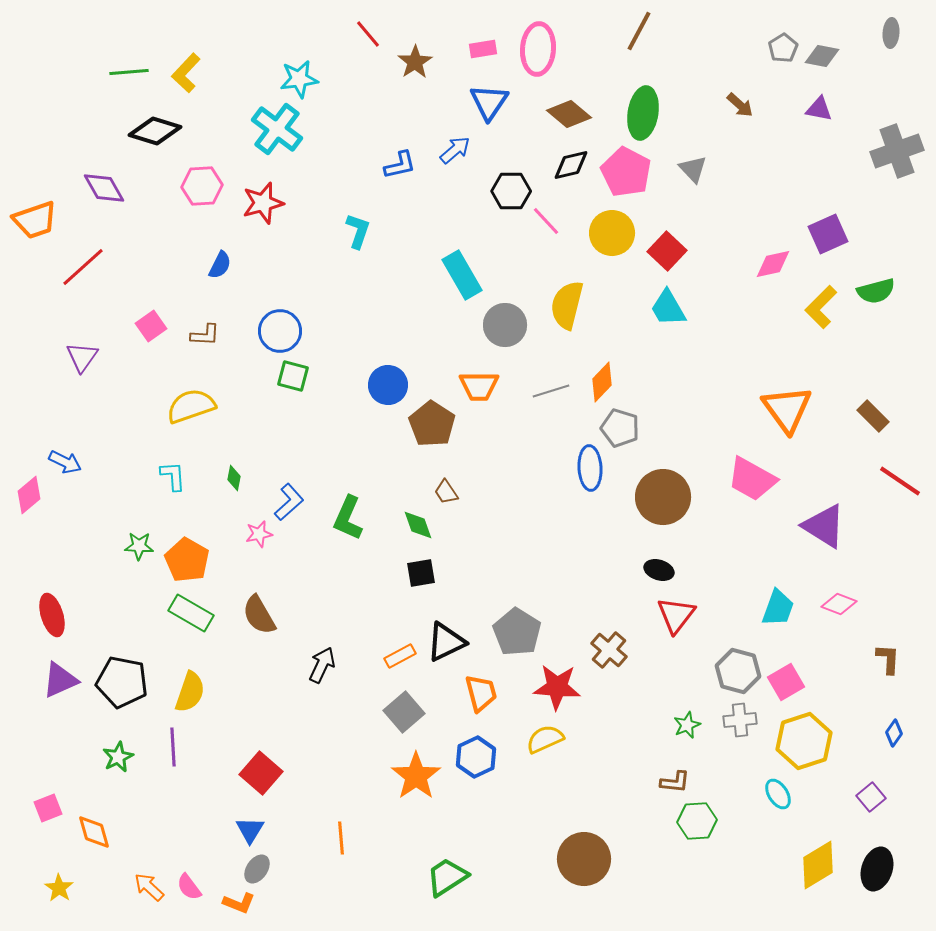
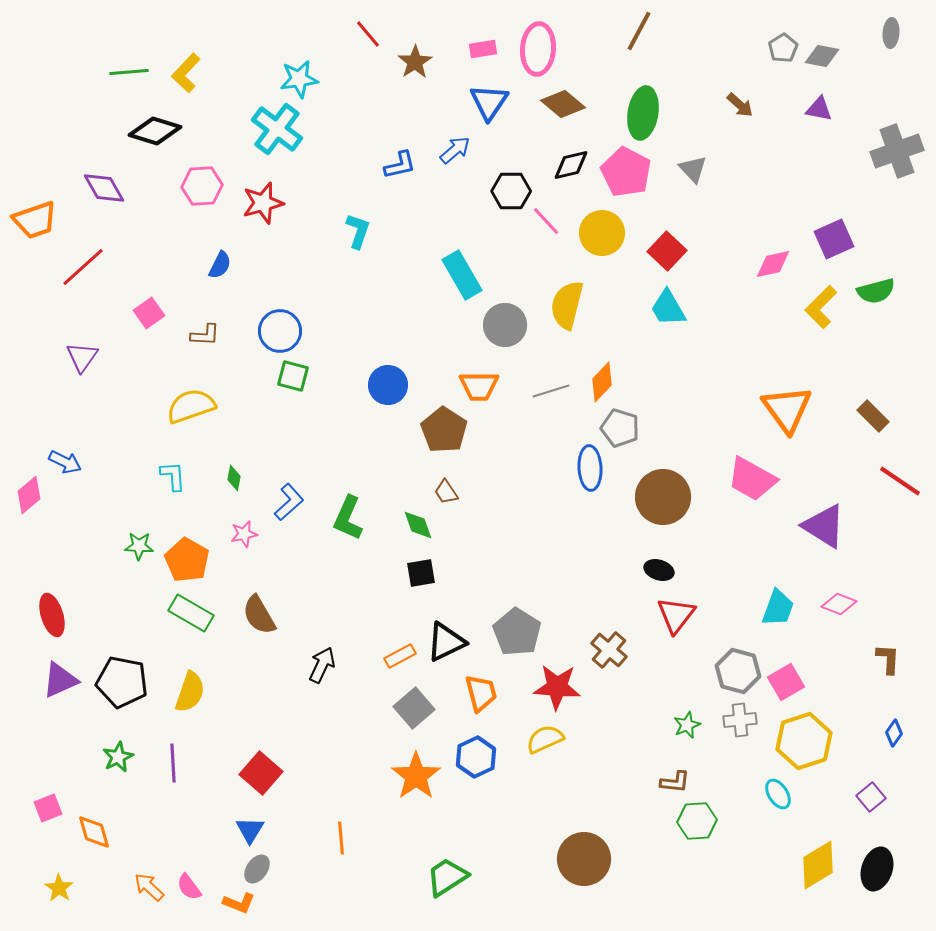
brown diamond at (569, 114): moved 6 px left, 10 px up
yellow circle at (612, 233): moved 10 px left
purple square at (828, 234): moved 6 px right, 5 px down
pink square at (151, 326): moved 2 px left, 13 px up
brown pentagon at (432, 424): moved 12 px right, 6 px down
pink star at (259, 534): moved 15 px left
gray square at (404, 712): moved 10 px right, 4 px up
purple line at (173, 747): moved 16 px down
